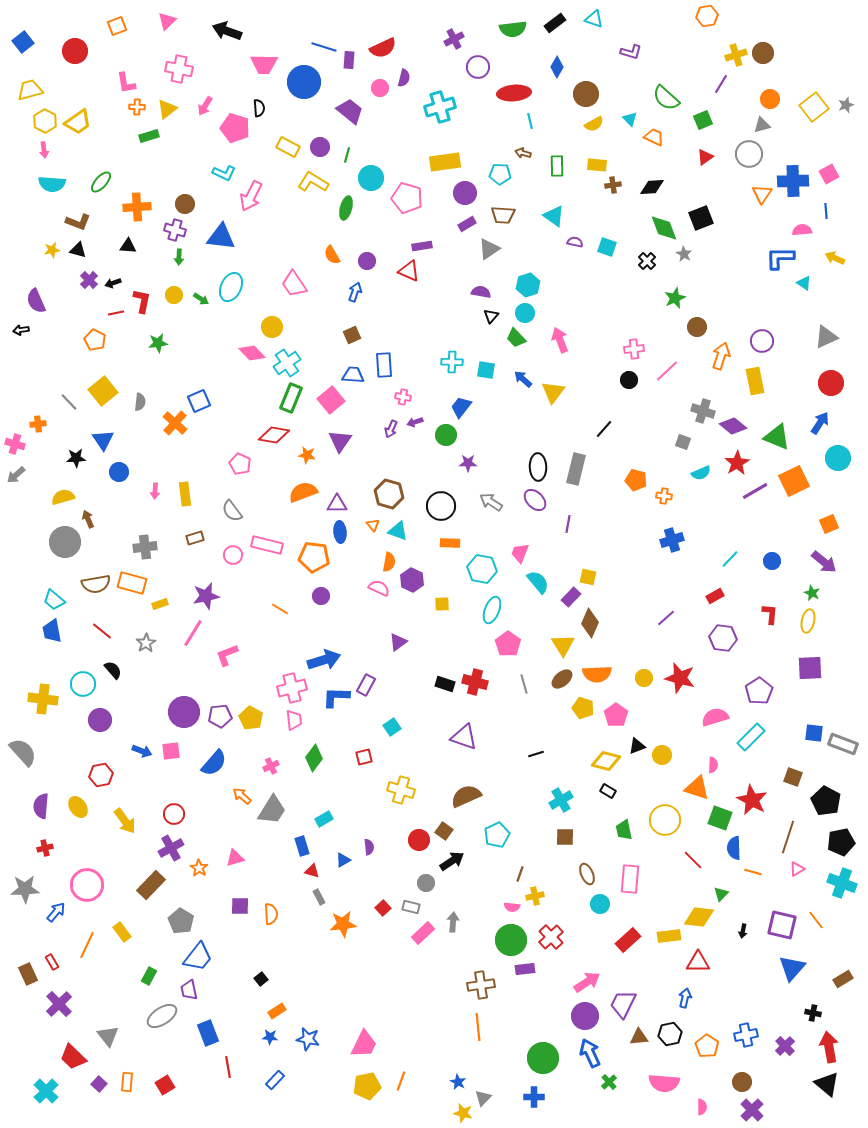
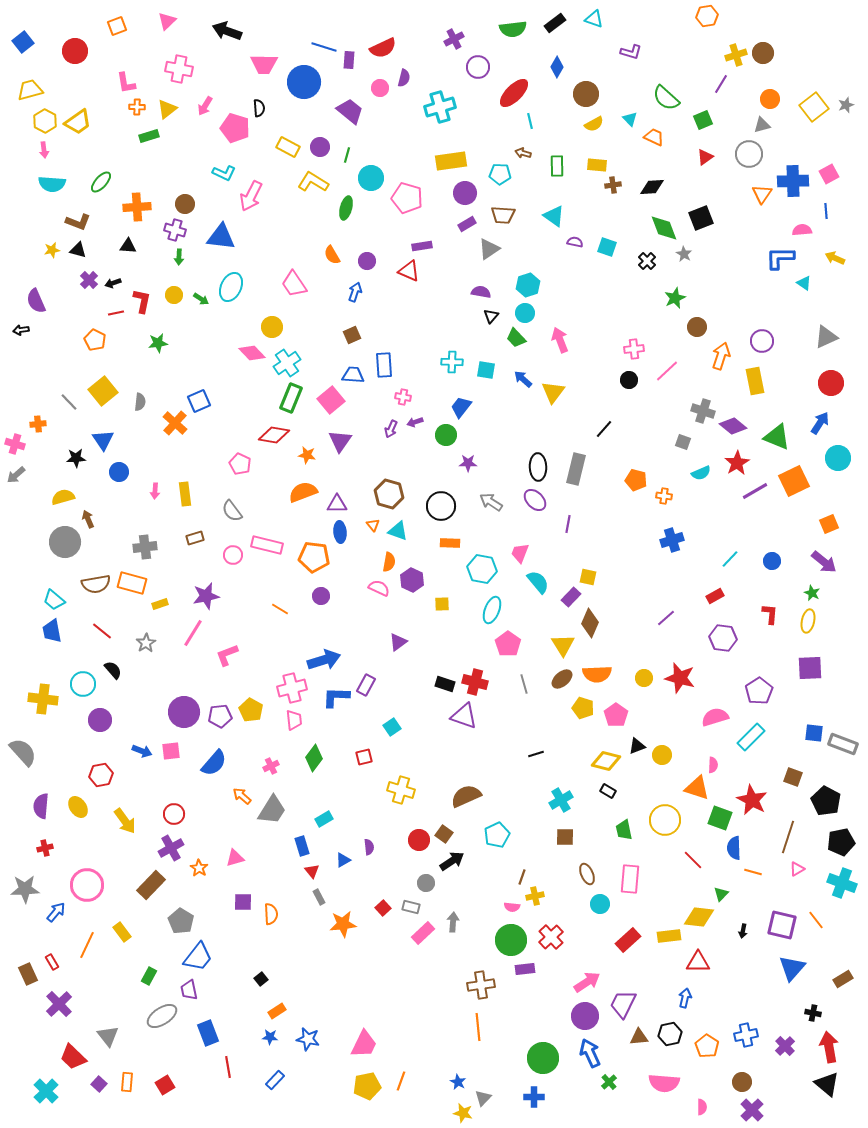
red ellipse at (514, 93): rotated 40 degrees counterclockwise
yellow rectangle at (445, 162): moved 6 px right, 1 px up
yellow pentagon at (251, 718): moved 8 px up
purple triangle at (464, 737): moved 21 px up
brown square at (444, 831): moved 3 px down
red triangle at (312, 871): rotated 35 degrees clockwise
brown line at (520, 874): moved 2 px right, 3 px down
purple square at (240, 906): moved 3 px right, 4 px up
